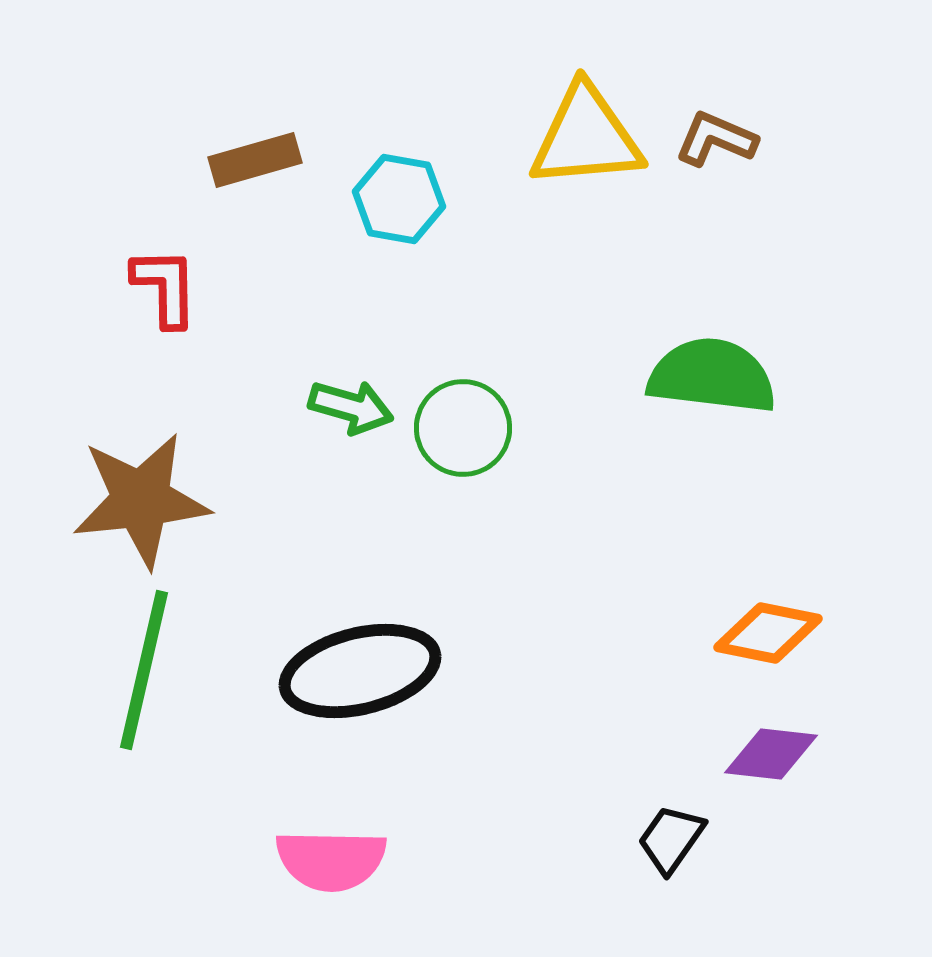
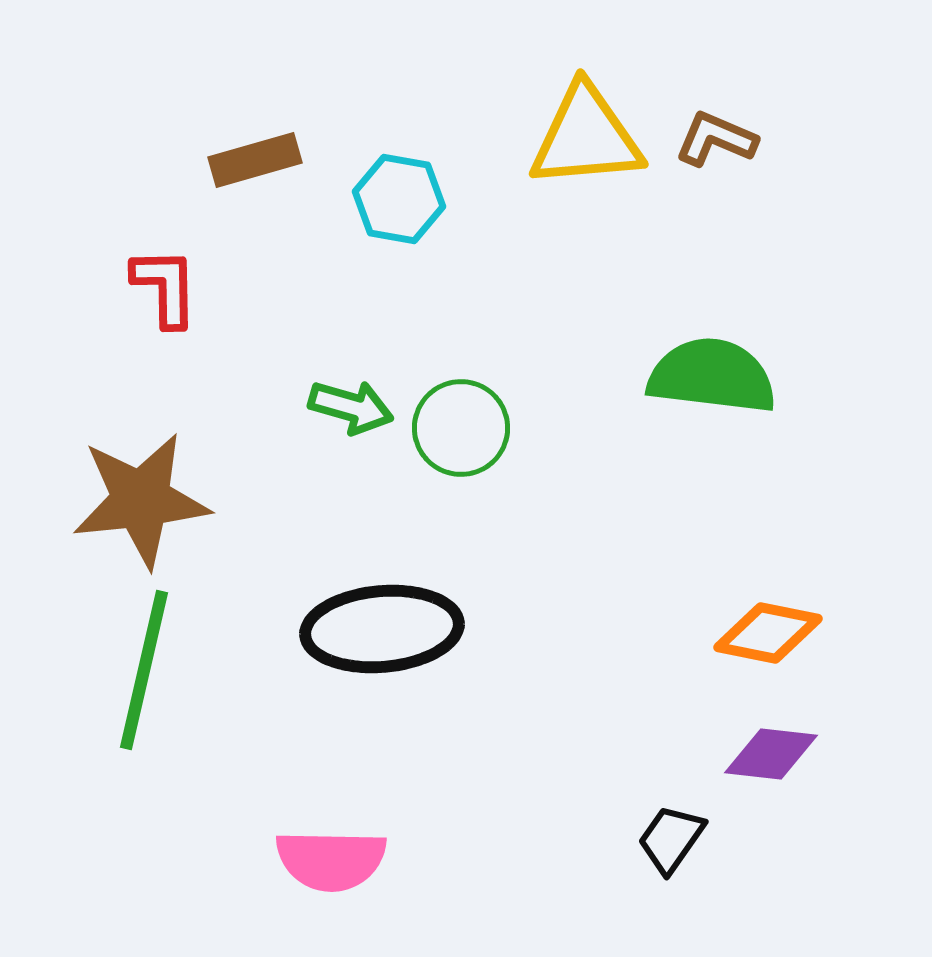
green circle: moved 2 px left
black ellipse: moved 22 px right, 42 px up; rotated 9 degrees clockwise
